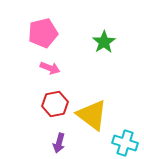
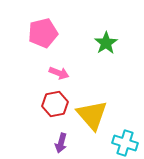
green star: moved 2 px right, 1 px down
pink arrow: moved 9 px right, 5 px down
yellow triangle: rotated 12 degrees clockwise
purple arrow: moved 2 px right
